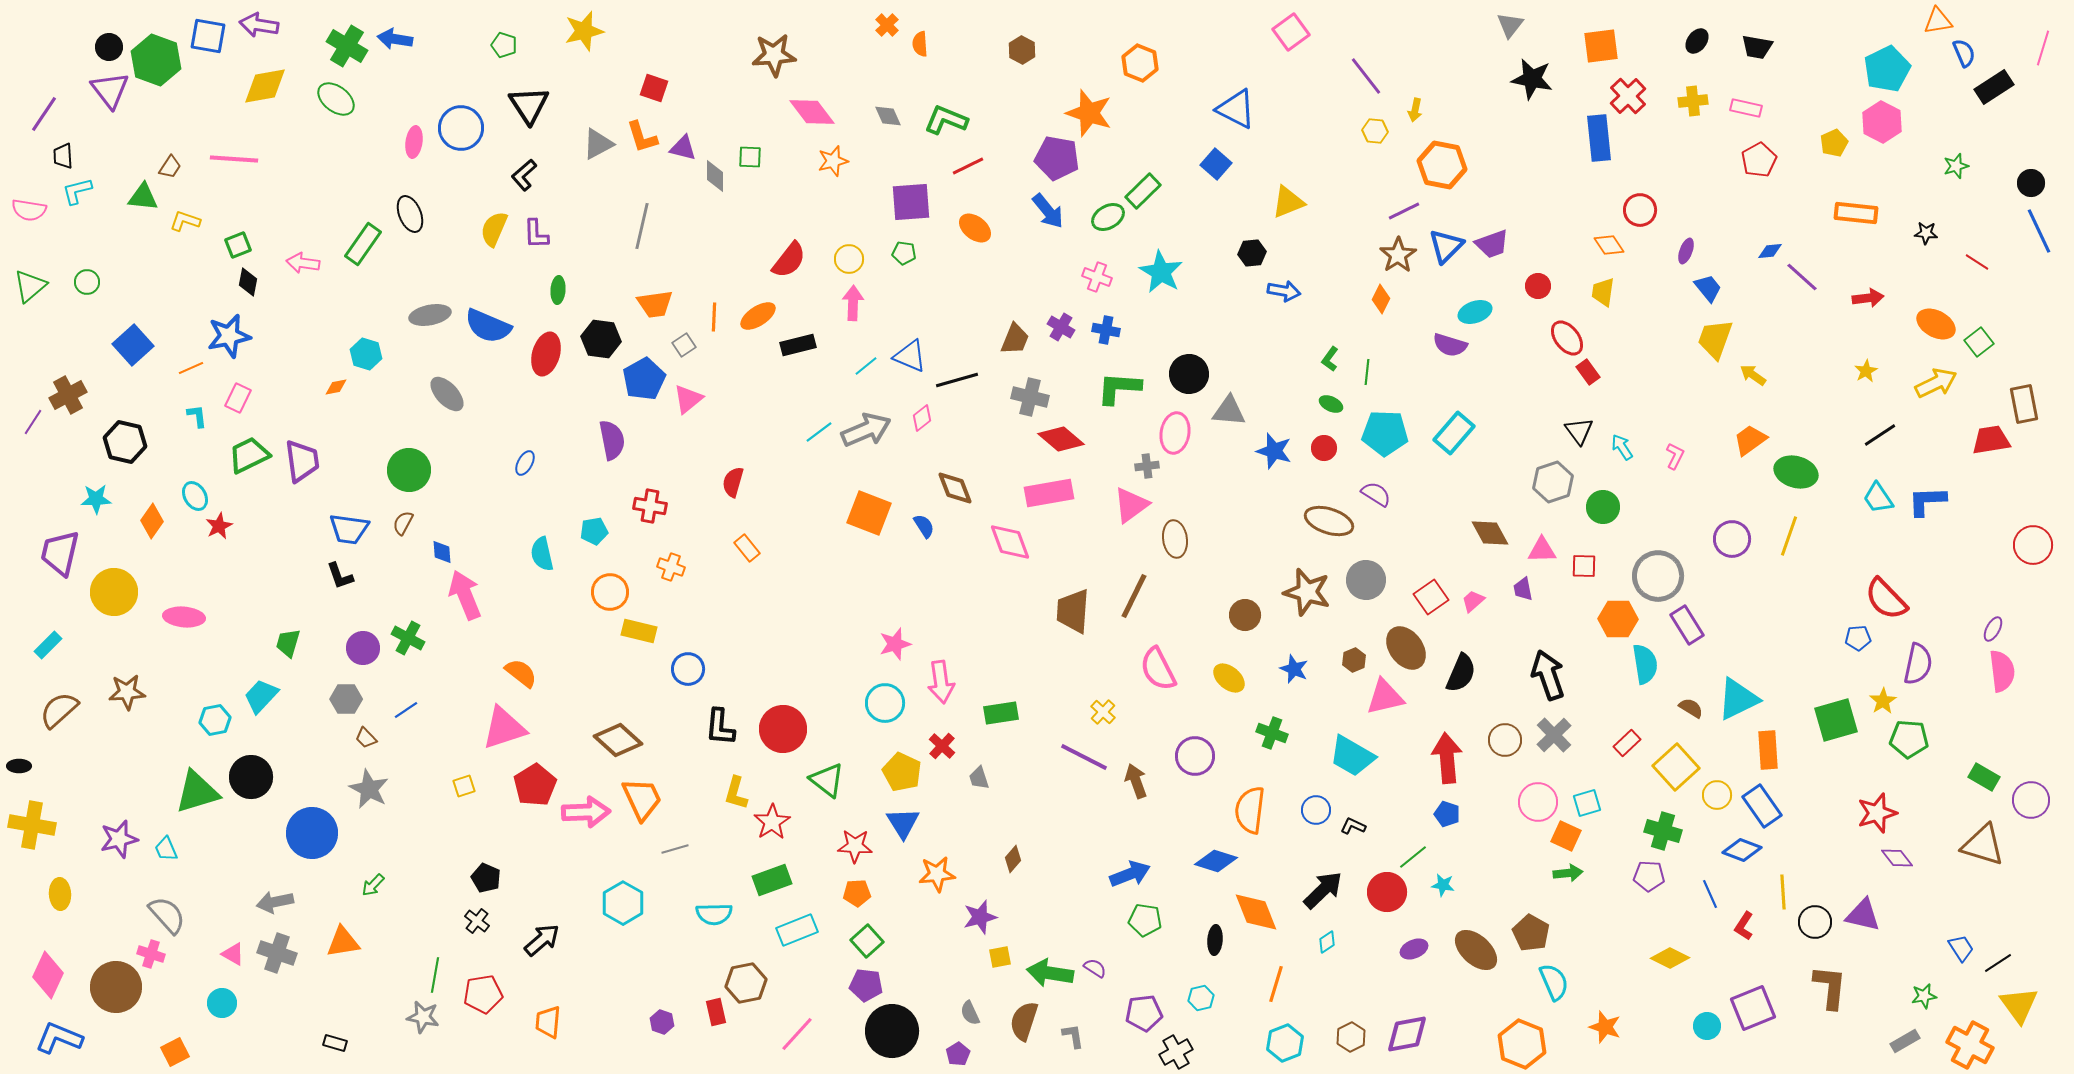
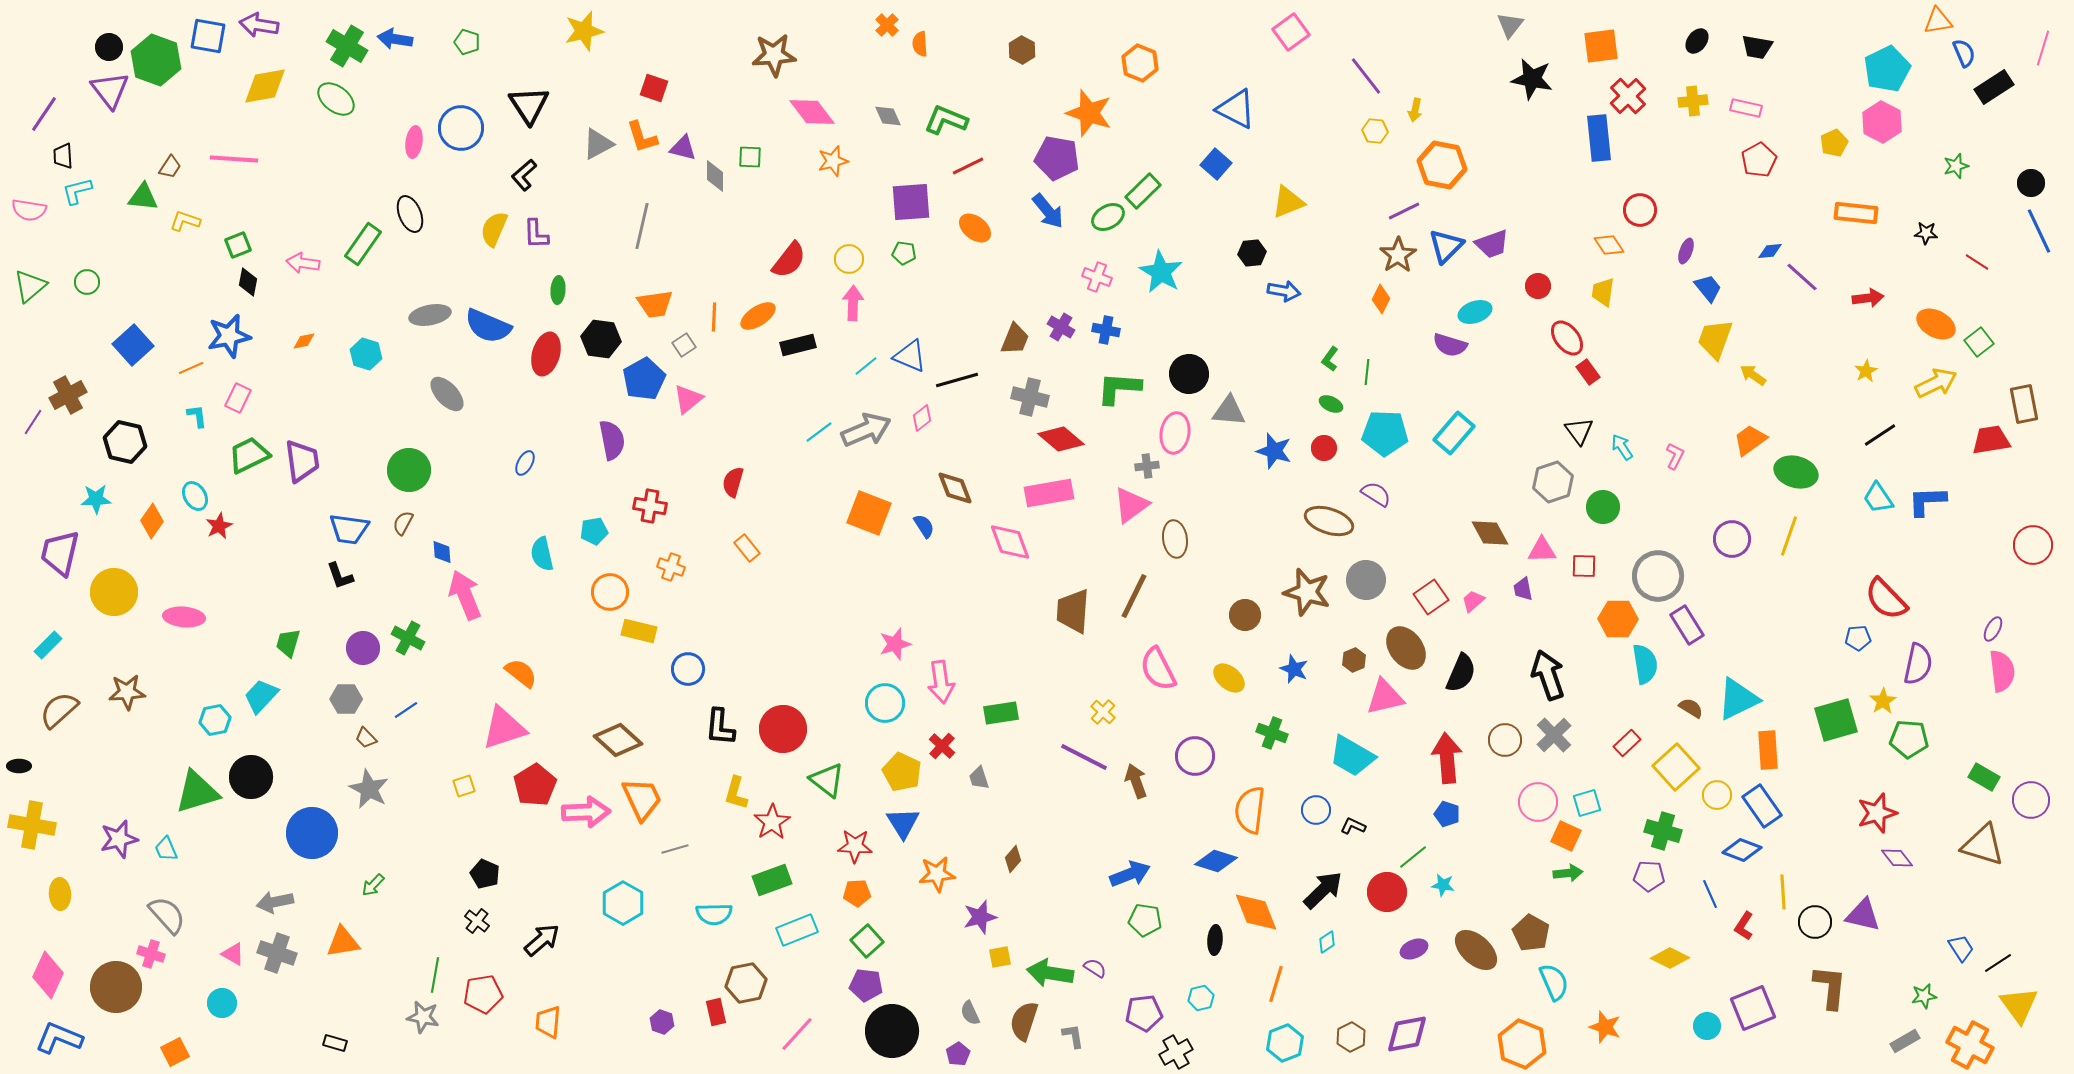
green pentagon at (504, 45): moved 37 px left, 3 px up
orange diamond at (336, 387): moved 32 px left, 46 px up
black pentagon at (486, 878): moved 1 px left, 4 px up
